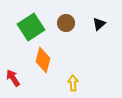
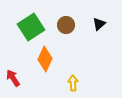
brown circle: moved 2 px down
orange diamond: moved 2 px right, 1 px up; rotated 10 degrees clockwise
